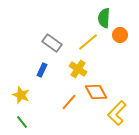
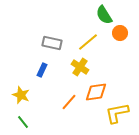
green semicircle: moved 3 px up; rotated 36 degrees counterclockwise
orange circle: moved 2 px up
gray rectangle: rotated 24 degrees counterclockwise
yellow cross: moved 2 px right, 2 px up
orange diamond: rotated 70 degrees counterclockwise
yellow L-shape: rotated 35 degrees clockwise
green line: moved 1 px right
